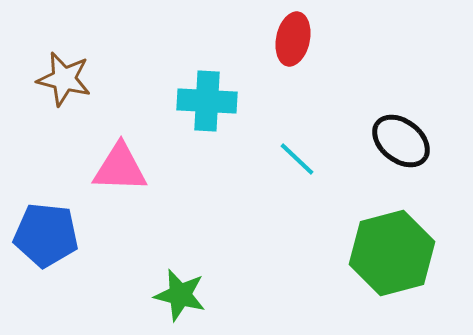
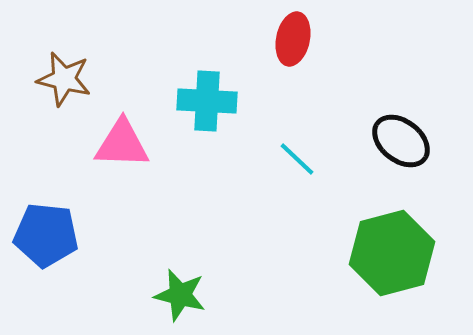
pink triangle: moved 2 px right, 24 px up
